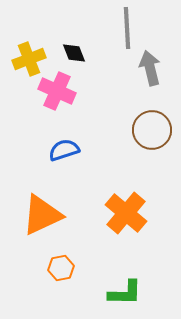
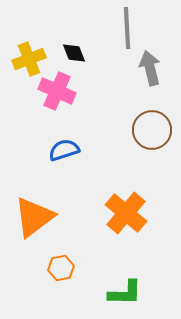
orange triangle: moved 8 px left, 2 px down; rotated 12 degrees counterclockwise
